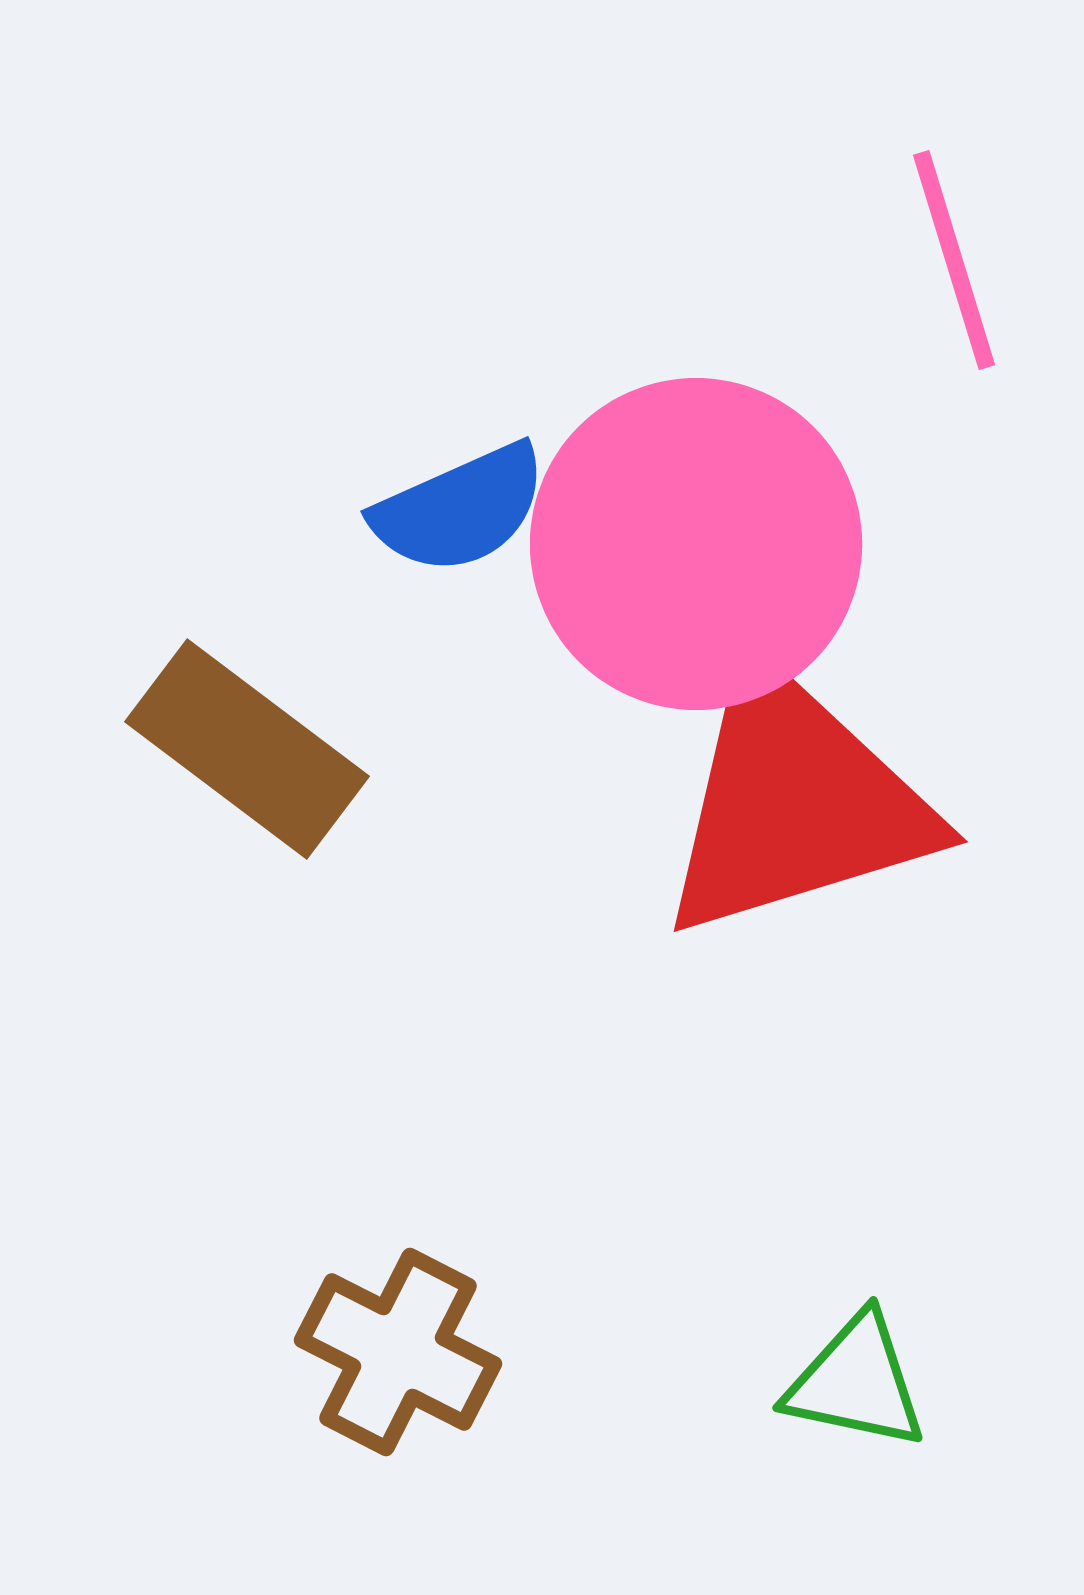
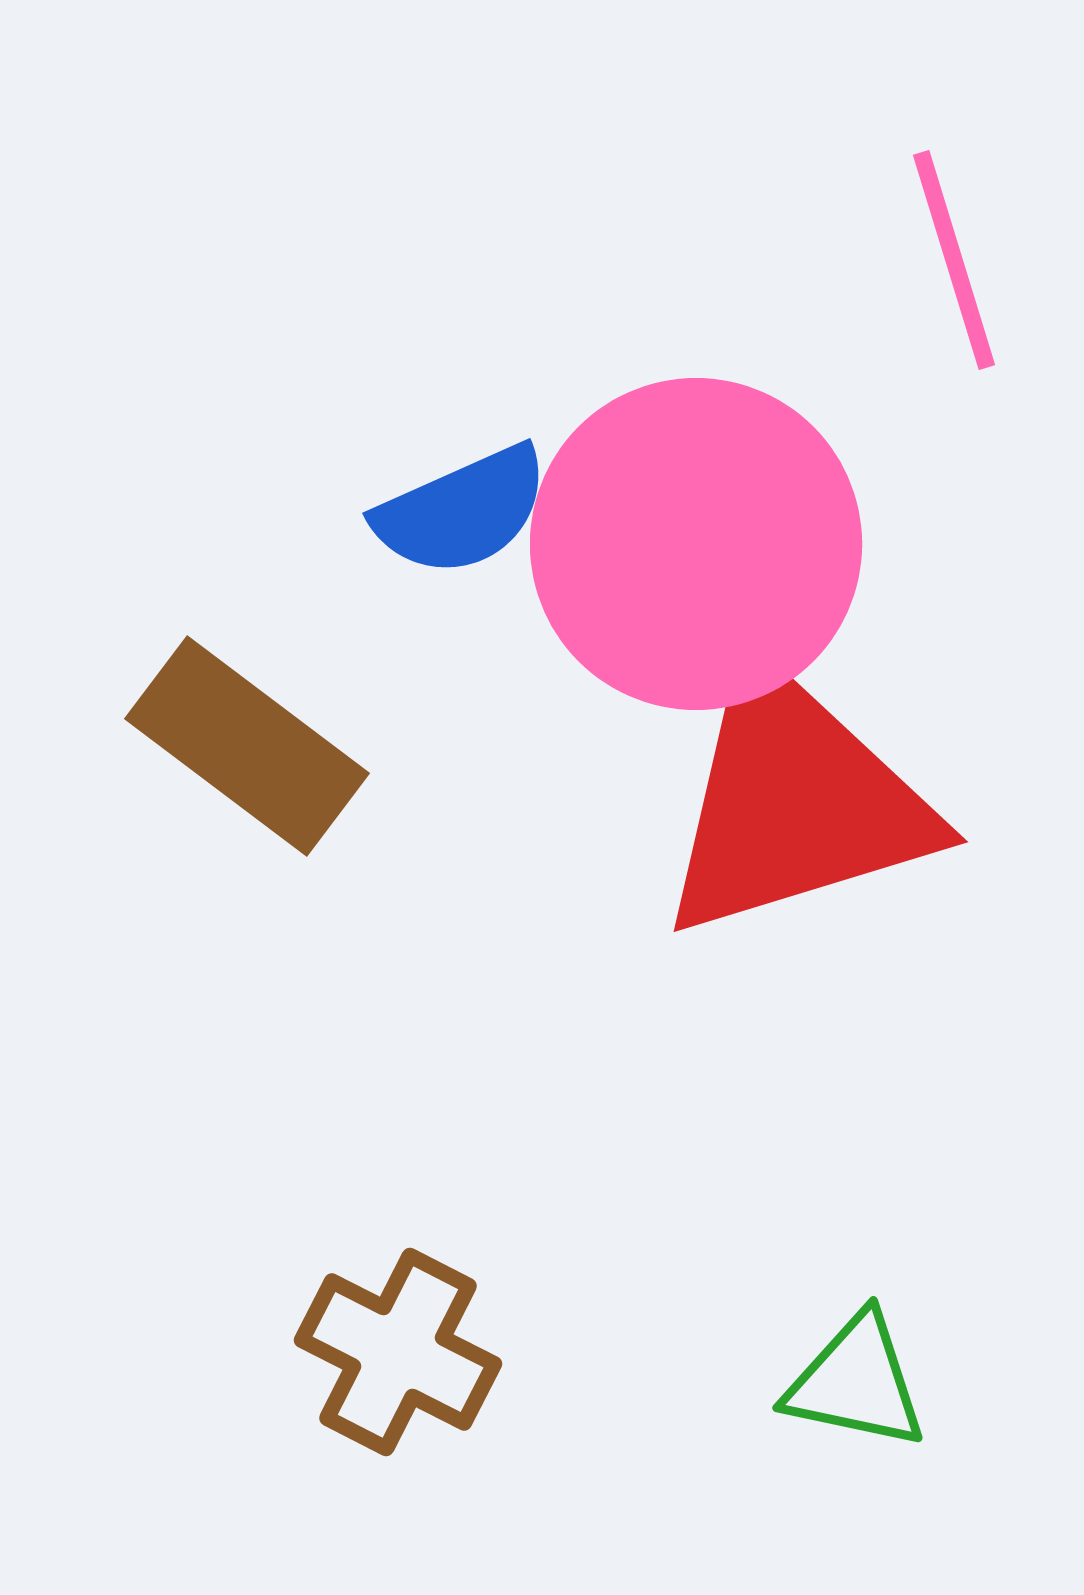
blue semicircle: moved 2 px right, 2 px down
brown rectangle: moved 3 px up
